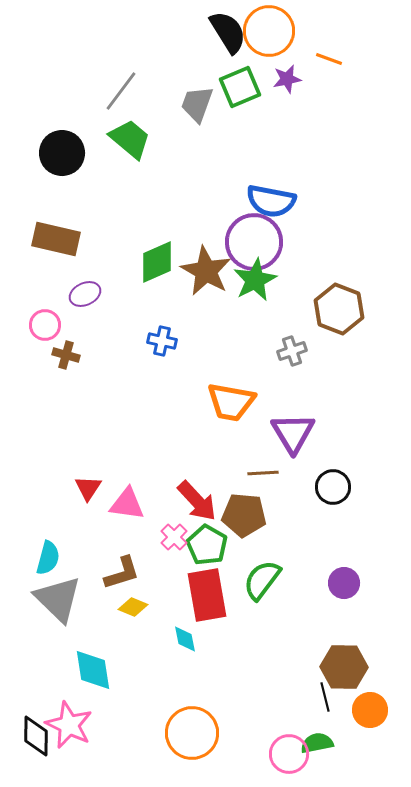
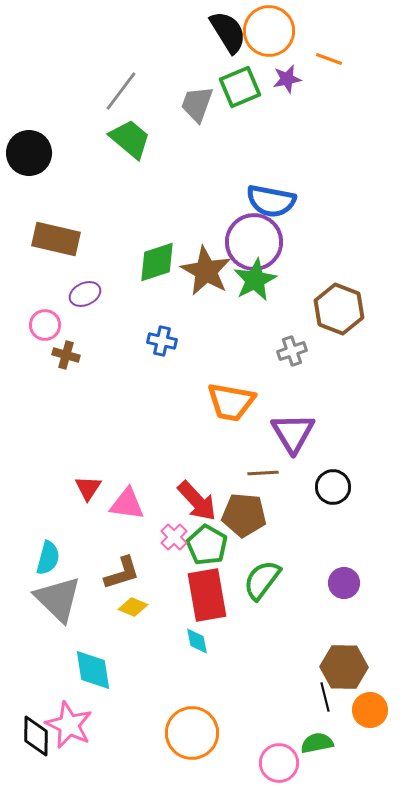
black circle at (62, 153): moved 33 px left
green diamond at (157, 262): rotated 6 degrees clockwise
cyan diamond at (185, 639): moved 12 px right, 2 px down
pink circle at (289, 754): moved 10 px left, 9 px down
